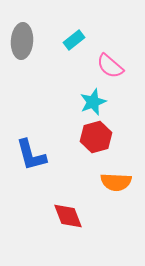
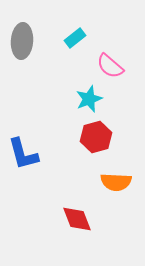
cyan rectangle: moved 1 px right, 2 px up
cyan star: moved 4 px left, 3 px up
blue L-shape: moved 8 px left, 1 px up
red diamond: moved 9 px right, 3 px down
